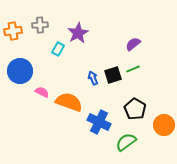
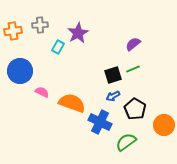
cyan rectangle: moved 2 px up
blue arrow: moved 20 px right, 18 px down; rotated 96 degrees counterclockwise
orange semicircle: moved 3 px right, 1 px down
blue cross: moved 1 px right
